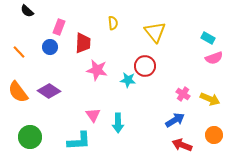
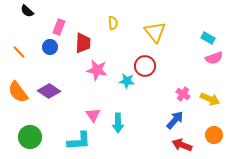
cyan star: moved 1 px left, 1 px down
blue arrow: rotated 18 degrees counterclockwise
